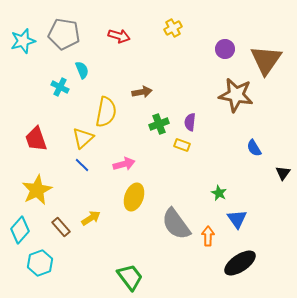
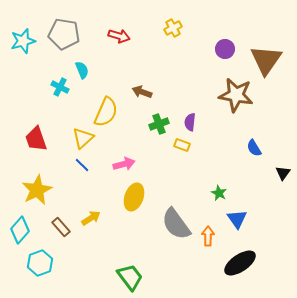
brown arrow: rotated 150 degrees counterclockwise
yellow semicircle: rotated 12 degrees clockwise
